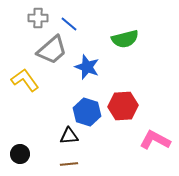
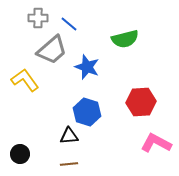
red hexagon: moved 18 px right, 4 px up
pink L-shape: moved 1 px right, 3 px down
